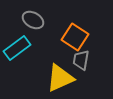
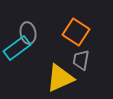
gray ellipse: moved 5 px left, 13 px down; rotated 50 degrees clockwise
orange square: moved 1 px right, 5 px up
